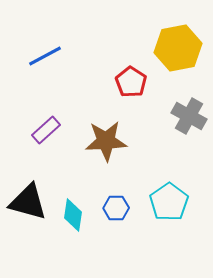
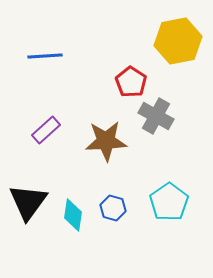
yellow hexagon: moved 7 px up
blue line: rotated 24 degrees clockwise
gray cross: moved 33 px left
black triangle: rotated 51 degrees clockwise
blue hexagon: moved 3 px left; rotated 15 degrees clockwise
